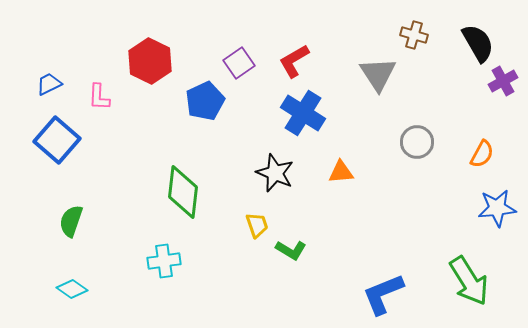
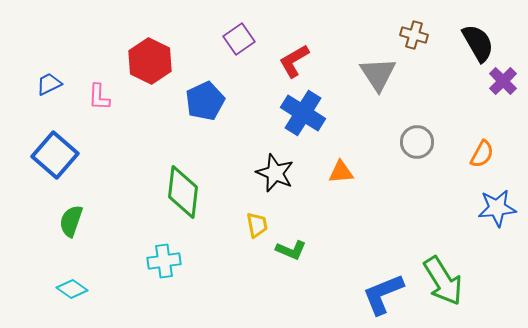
purple square: moved 24 px up
purple cross: rotated 16 degrees counterclockwise
blue square: moved 2 px left, 15 px down
yellow trapezoid: rotated 8 degrees clockwise
green L-shape: rotated 8 degrees counterclockwise
green arrow: moved 26 px left
